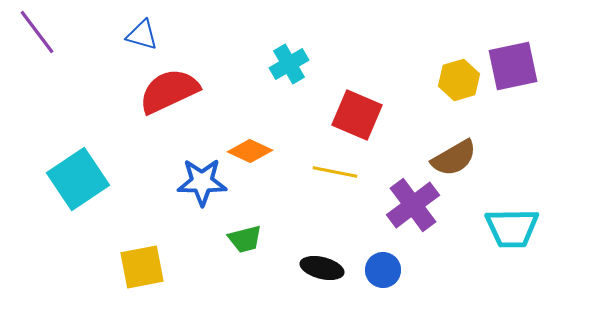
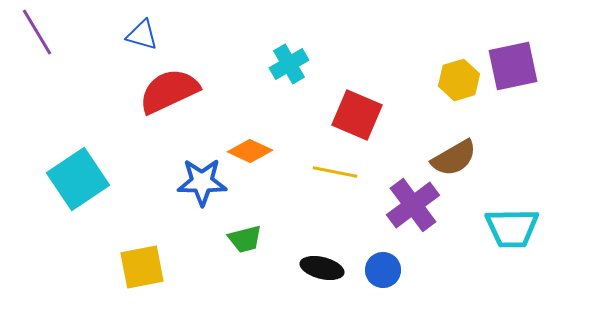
purple line: rotated 6 degrees clockwise
